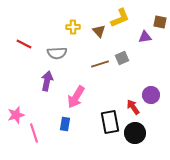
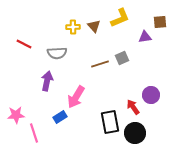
brown square: rotated 16 degrees counterclockwise
brown triangle: moved 5 px left, 5 px up
pink star: rotated 12 degrees clockwise
blue rectangle: moved 5 px left, 7 px up; rotated 48 degrees clockwise
